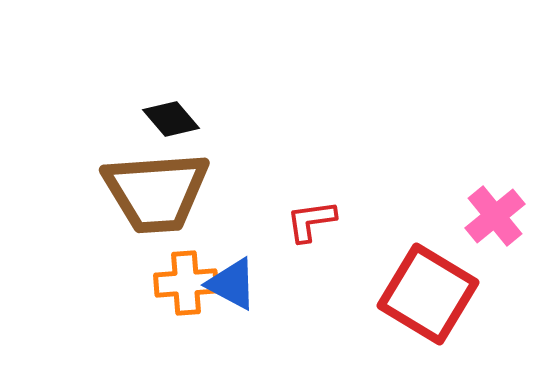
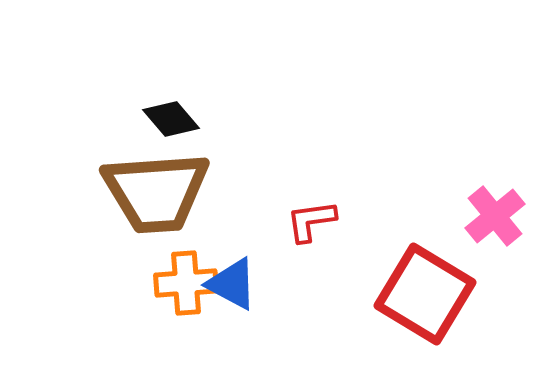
red square: moved 3 px left
